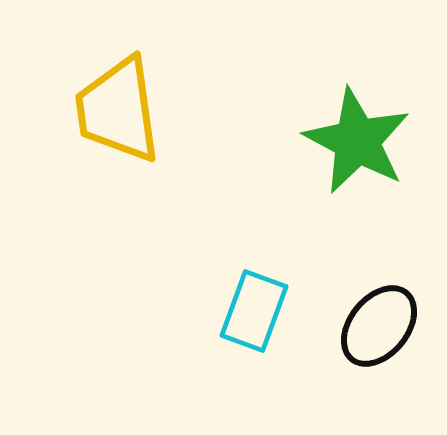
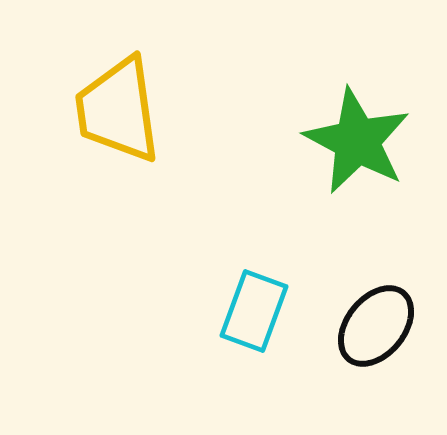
black ellipse: moved 3 px left
